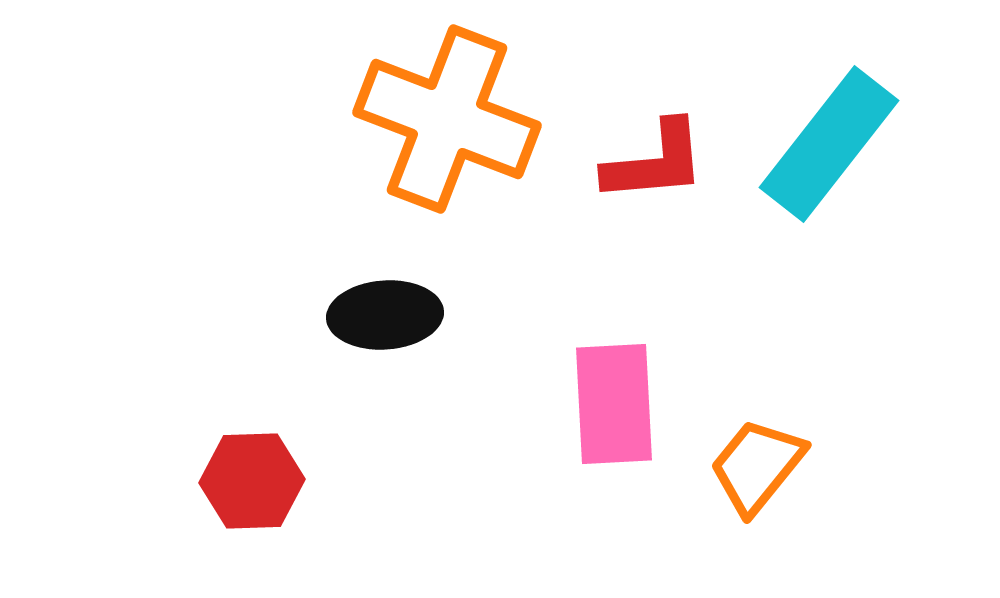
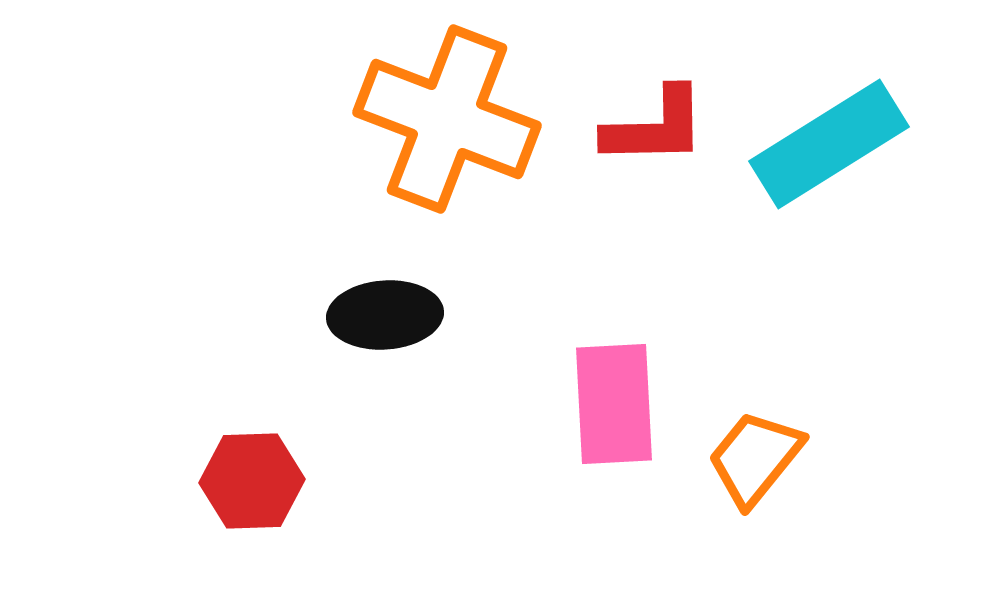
cyan rectangle: rotated 20 degrees clockwise
red L-shape: moved 35 px up; rotated 4 degrees clockwise
orange trapezoid: moved 2 px left, 8 px up
